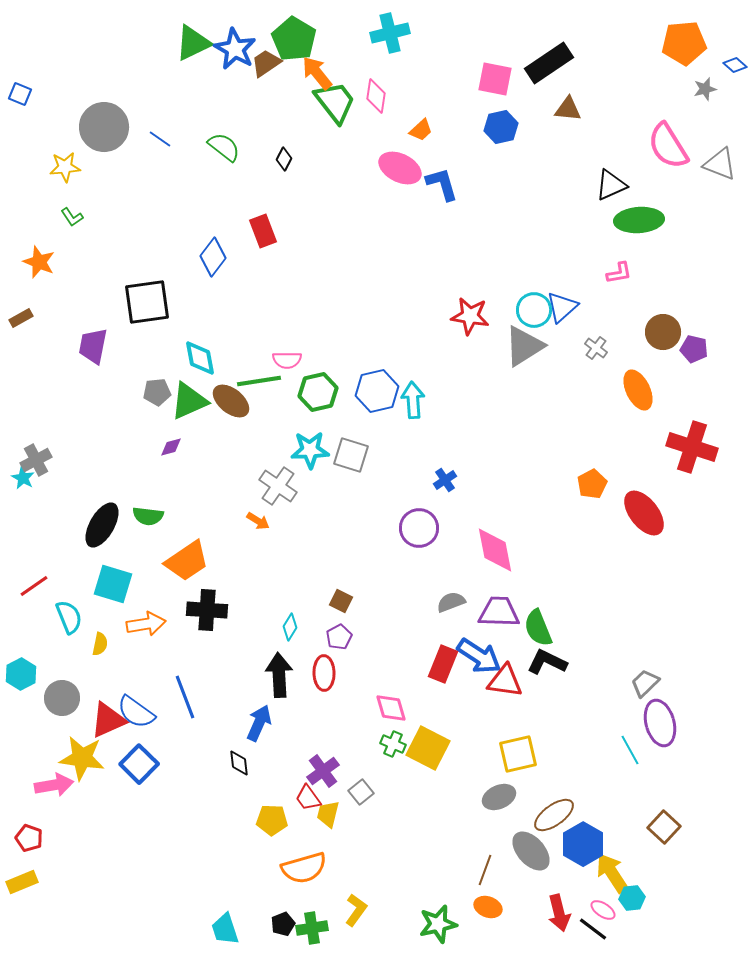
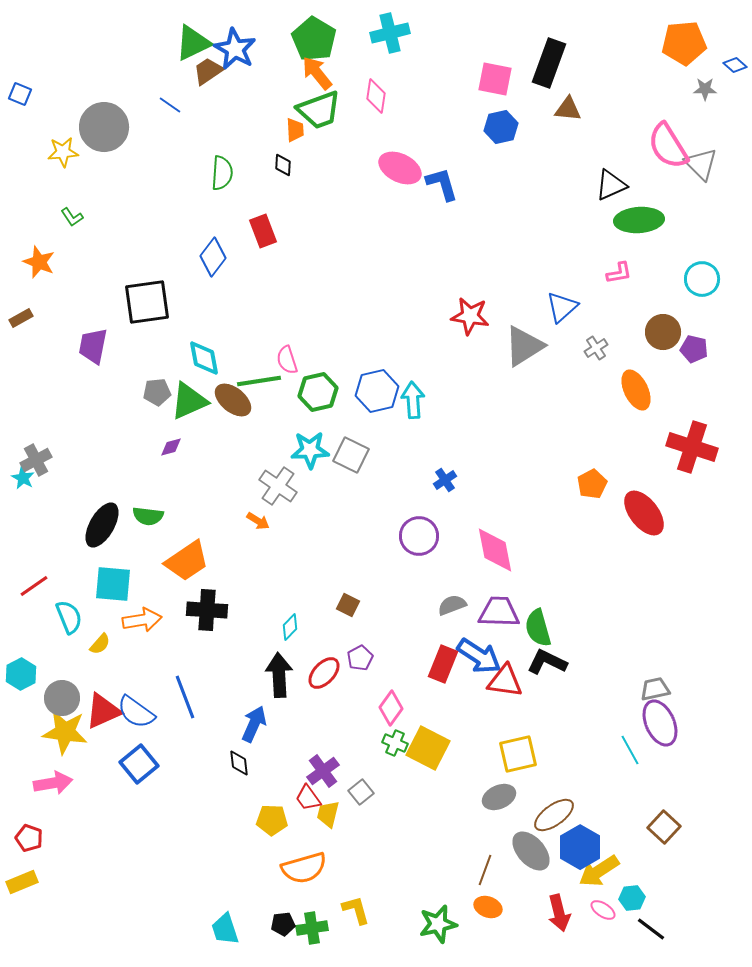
green pentagon at (294, 39): moved 20 px right
brown trapezoid at (266, 63): moved 58 px left, 8 px down
black rectangle at (549, 63): rotated 36 degrees counterclockwise
gray star at (705, 89): rotated 15 degrees clockwise
green trapezoid at (335, 102): moved 16 px left, 8 px down; rotated 108 degrees clockwise
orange trapezoid at (421, 130): moved 126 px left; rotated 50 degrees counterclockwise
blue line at (160, 139): moved 10 px right, 34 px up
green semicircle at (224, 147): moved 2 px left, 26 px down; rotated 56 degrees clockwise
black diamond at (284, 159): moved 1 px left, 6 px down; rotated 25 degrees counterclockwise
gray triangle at (720, 164): moved 19 px left; rotated 24 degrees clockwise
yellow star at (65, 167): moved 2 px left, 15 px up
cyan circle at (534, 310): moved 168 px right, 31 px up
gray cross at (596, 348): rotated 20 degrees clockwise
cyan diamond at (200, 358): moved 4 px right
pink semicircle at (287, 360): rotated 72 degrees clockwise
orange ellipse at (638, 390): moved 2 px left
brown ellipse at (231, 401): moved 2 px right, 1 px up
gray square at (351, 455): rotated 9 degrees clockwise
purple circle at (419, 528): moved 8 px down
cyan square at (113, 584): rotated 12 degrees counterclockwise
brown square at (341, 601): moved 7 px right, 4 px down
gray semicircle at (451, 602): moved 1 px right, 3 px down
orange arrow at (146, 624): moved 4 px left, 4 px up
cyan diamond at (290, 627): rotated 12 degrees clockwise
green semicircle at (538, 628): rotated 6 degrees clockwise
purple pentagon at (339, 637): moved 21 px right, 21 px down
yellow semicircle at (100, 644): rotated 30 degrees clockwise
red ellipse at (324, 673): rotated 44 degrees clockwise
gray trapezoid at (645, 683): moved 10 px right, 6 px down; rotated 32 degrees clockwise
pink diamond at (391, 708): rotated 52 degrees clockwise
red triangle at (108, 720): moved 5 px left, 9 px up
blue arrow at (259, 723): moved 5 px left, 1 px down
purple ellipse at (660, 723): rotated 9 degrees counterclockwise
green cross at (393, 744): moved 2 px right, 1 px up
yellow star at (82, 758): moved 17 px left, 26 px up
blue square at (139, 764): rotated 6 degrees clockwise
pink arrow at (54, 785): moved 1 px left, 2 px up
blue hexagon at (583, 844): moved 3 px left, 3 px down
yellow arrow at (612, 873): moved 13 px left, 2 px up; rotated 90 degrees counterclockwise
yellow L-shape at (356, 910): rotated 52 degrees counterclockwise
black pentagon at (283, 924): rotated 15 degrees clockwise
black line at (593, 929): moved 58 px right
